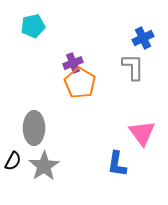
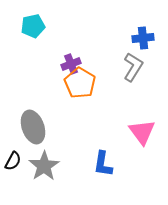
blue cross: rotated 20 degrees clockwise
purple cross: moved 2 px left, 1 px down
gray L-shape: rotated 32 degrees clockwise
gray ellipse: moved 1 px left, 1 px up; rotated 20 degrees counterclockwise
pink triangle: moved 1 px up
blue L-shape: moved 14 px left
